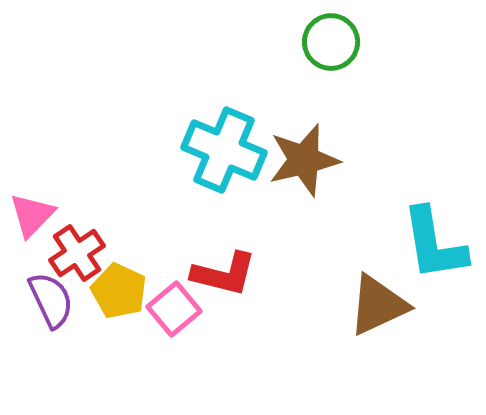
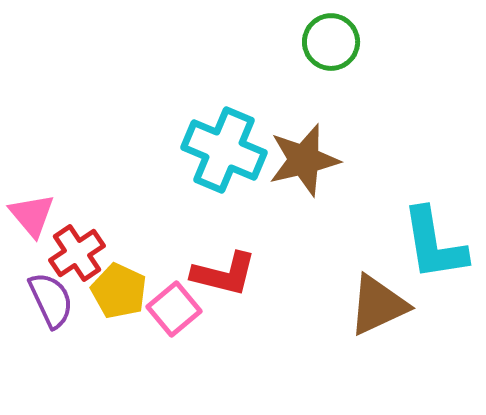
pink triangle: rotated 24 degrees counterclockwise
